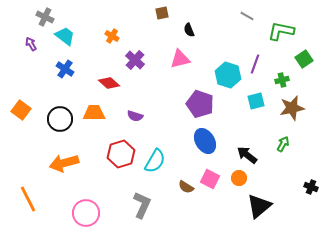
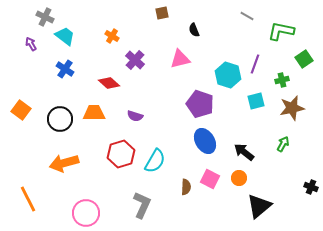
black semicircle: moved 5 px right
black arrow: moved 3 px left, 3 px up
brown semicircle: rotated 119 degrees counterclockwise
